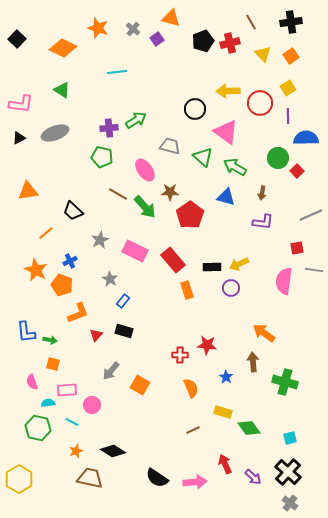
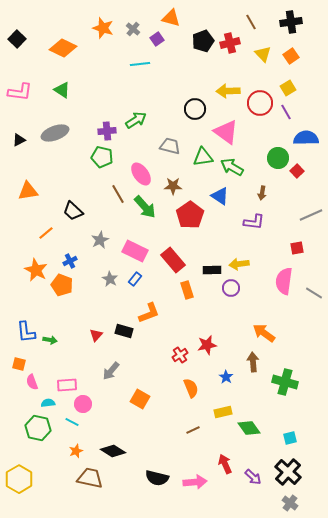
orange star at (98, 28): moved 5 px right
cyan line at (117, 72): moved 23 px right, 8 px up
pink L-shape at (21, 104): moved 1 px left, 12 px up
purple line at (288, 116): moved 2 px left, 4 px up; rotated 28 degrees counterclockwise
purple cross at (109, 128): moved 2 px left, 3 px down
black triangle at (19, 138): moved 2 px down
green triangle at (203, 157): rotated 50 degrees counterclockwise
green arrow at (235, 167): moved 3 px left
pink ellipse at (145, 170): moved 4 px left, 4 px down
brown star at (170, 192): moved 3 px right, 6 px up
brown line at (118, 194): rotated 30 degrees clockwise
blue triangle at (226, 197): moved 6 px left, 1 px up; rotated 18 degrees clockwise
purple L-shape at (263, 222): moved 9 px left
yellow arrow at (239, 264): rotated 18 degrees clockwise
black rectangle at (212, 267): moved 3 px down
gray line at (314, 270): moved 23 px down; rotated 24 degrees clockwise
blue rectangle at (123, 301): moved 12 px right, 22 px up
orange L-shape at (78, 313): moved 71 px right
red star at (207, 345): rotated 18 degrees counterclockwise
red cross at (180, 355): rotated 35 degrees counterclockwise
orange square at (53, 364): moved 34 px left
orange square at (140, 385): moved 14 px down
pink rectangle at (67, 390): moved 5 px up
pink circle at (92, 405): moved 9 px left, 1 px up
yellow rectangle at (223, 412): rotated 30 degrees counterclockwise
black semicircle at (157, 478): rotated 20 degrees counterclockwise
